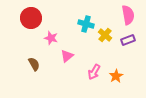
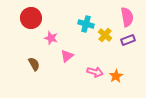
pink semicircle: moved 1 px left, 2 px down
pink arrow: moved 1 px right; rotated 105 degrees counterclockwise
